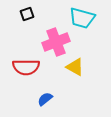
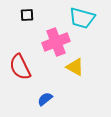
black square: moved 1 px down; rotated 16 degrees clockwise
red semicircle: moved 6 px left; rotated 64 degrees clockwise
